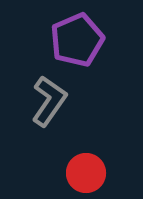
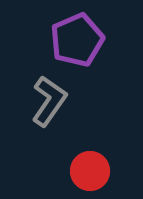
red circle: moved 4 px right, 2 px up
